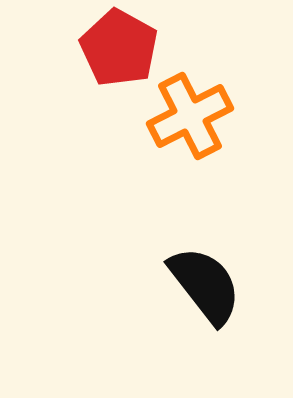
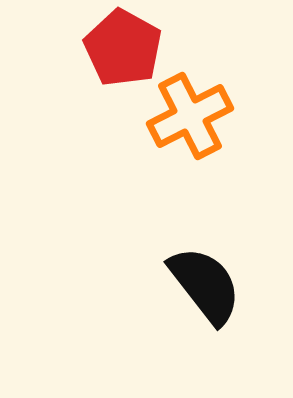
red pentagon: moved 4 px right
